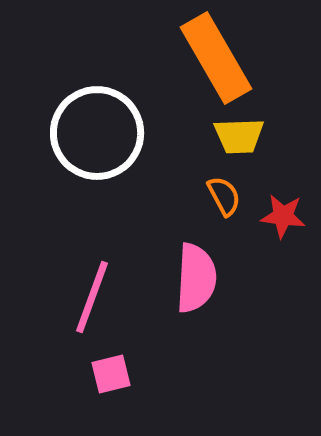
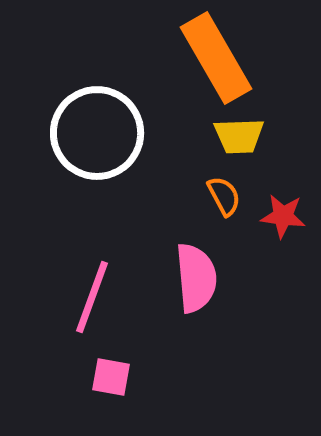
pink semicircle: rotated 8 degrees counterclockwise
pink square: moved 3 px down; rotated 24 degrees clockwise
